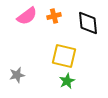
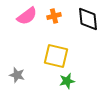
black diamond: moved 4 px up
yellow square: moved 8 px left
gray star: rotated 28 degrees clockwise
green star: rotated 14 degrees clockwise
